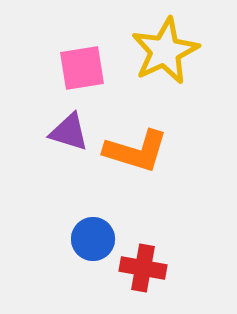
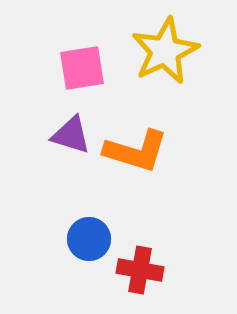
purple triangle: moved 2 px right, 3 px down
blue circle: moved 4 px left
red cross: moved 3 px left, 2 px down
